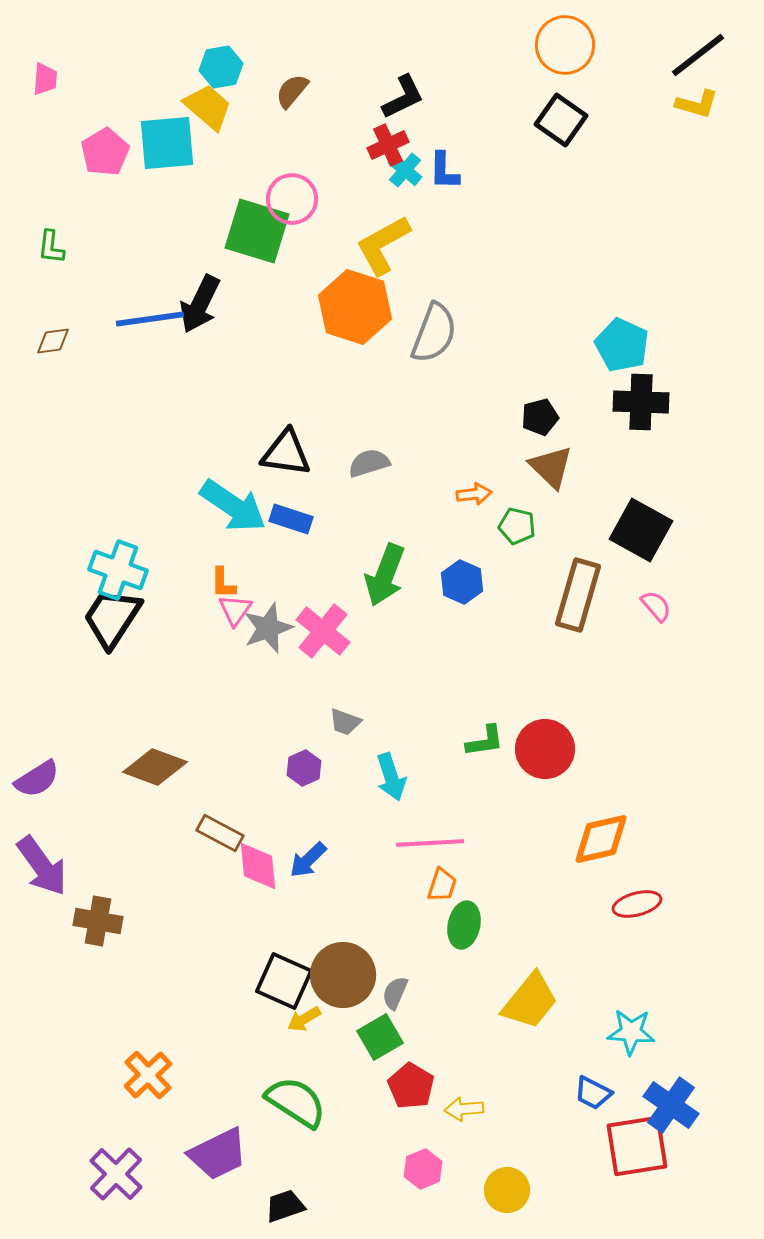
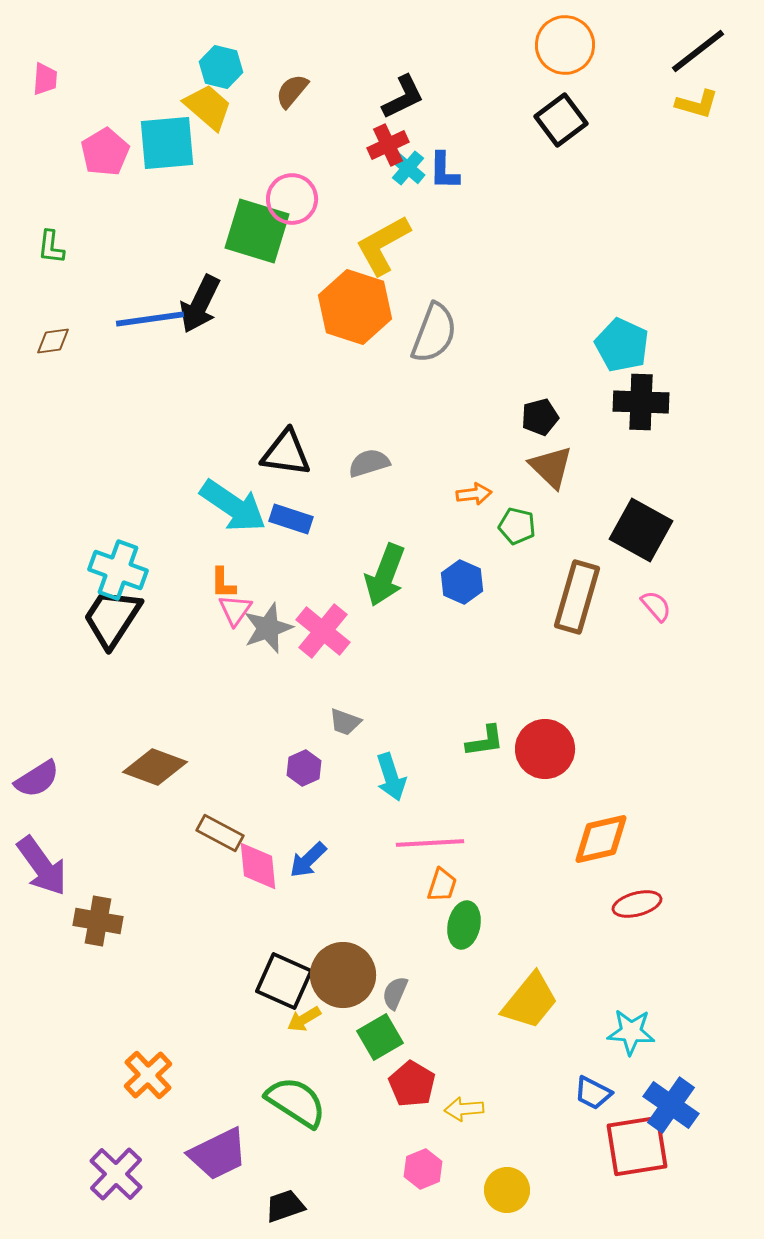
black line at (698, 55): moved 4 px up
cyan hexagon at (221, 67): rotated 24 degrees clockwise
black square at (561, 120): rotated 18 degrees clockwise
cyan cross at (405, 170): moved 3 px right, 2 px up
brown rectangle at (578, 595): moved 1 px left, 2 px down
red pentagon at (411, 1086): moved 1 px right, 2 px up
